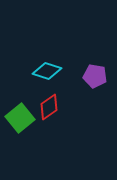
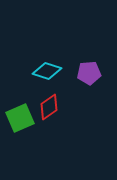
purple pentagon: moved 6 px left, 3 px up; rotated 15 degrees counterclockwise
green square: rotated 16 degrees clockwise
